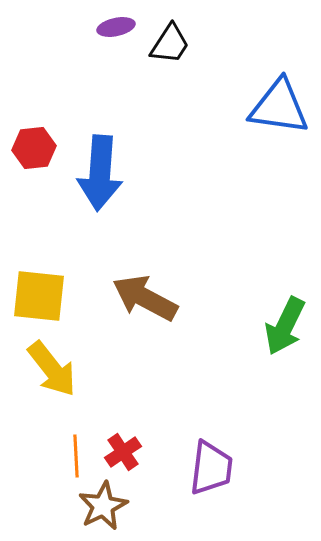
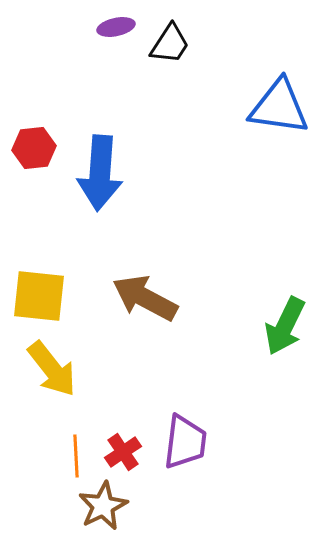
purple trapezoid: moved 26 px left, 26 px up
